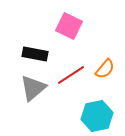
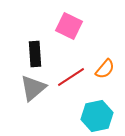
black rectangle: rotated 75 degrees clockwise
red line: moved 2 px down
